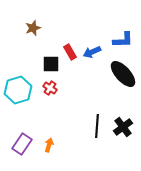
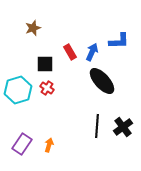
blue L-shape: moved 4 px left, 1 px down
blue arrow: rotated 138 degrees clockwise
black square: moved 6 px left
black ellipse: moved 21 px left, 7 px down
red cross: moved 3 px left
